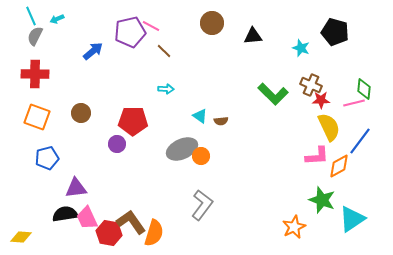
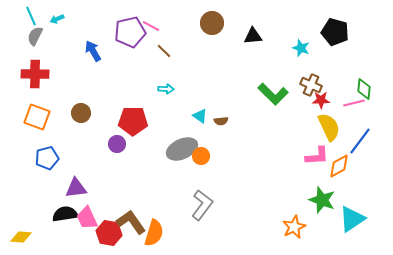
blue arrow at (93, 51): rotated 80 degrees counterclockwise
